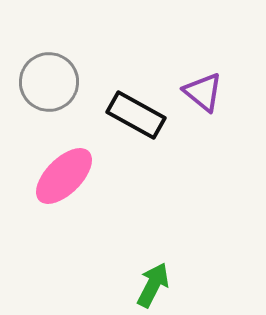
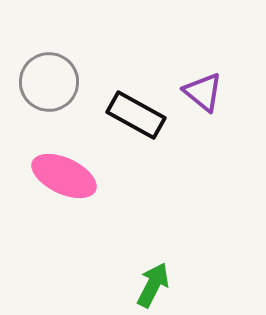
pink ellipse: rotated 70 degrees clockwise
